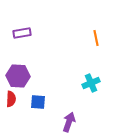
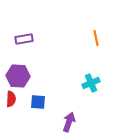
purple rectangle: moved 2 px right, 6 px down
